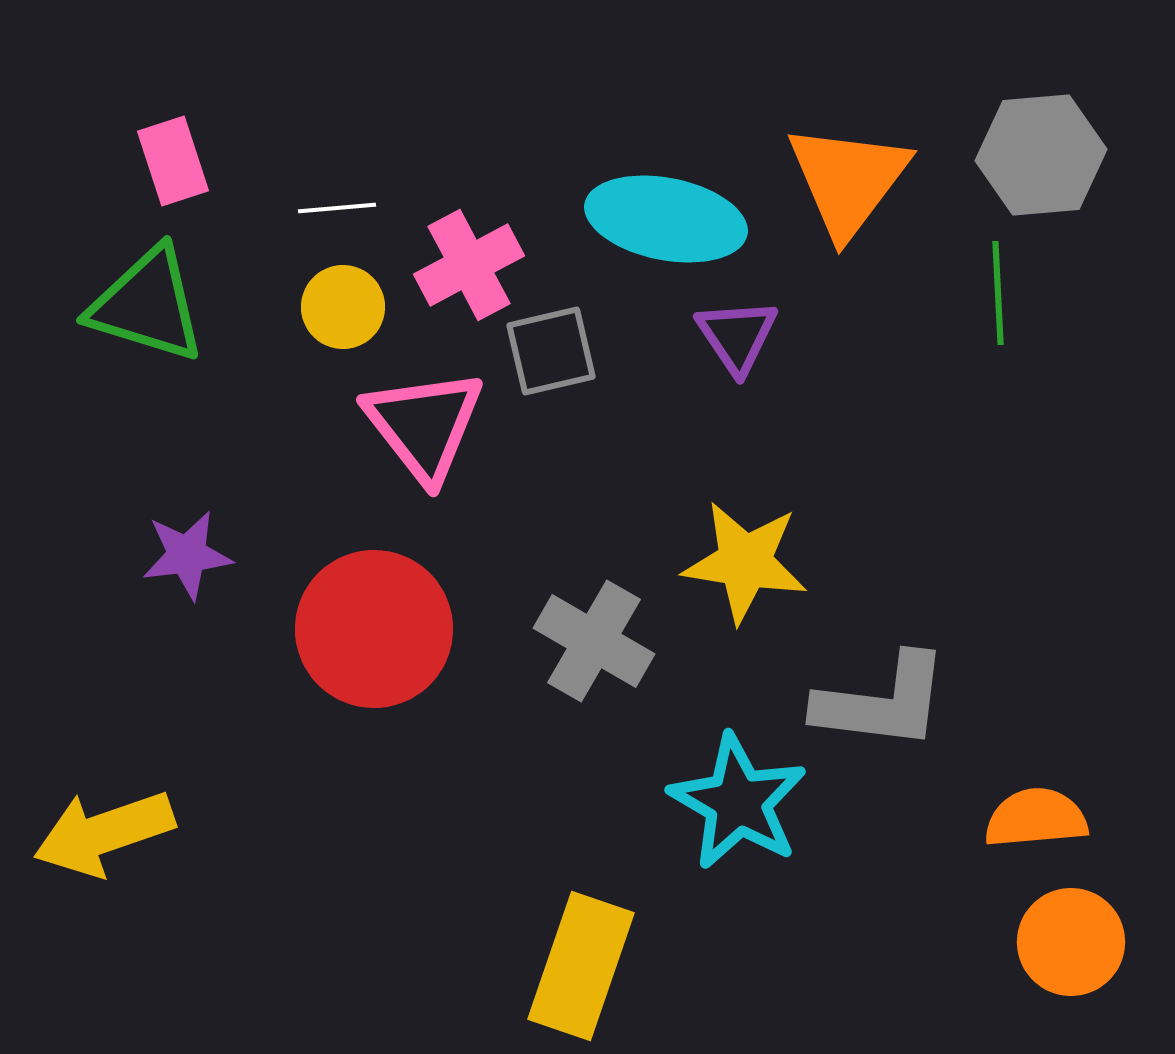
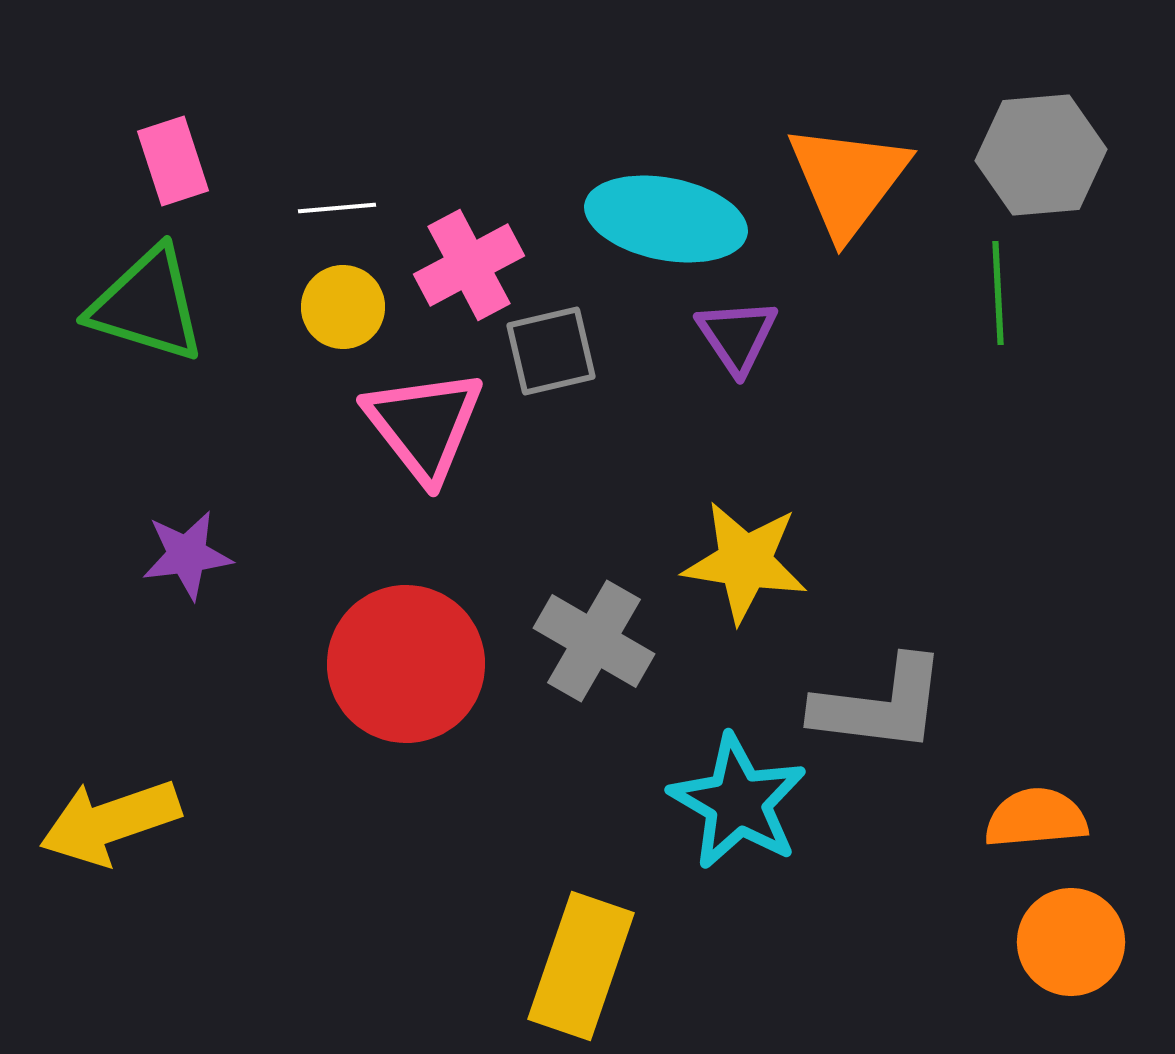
red circle: moved 32 px right, 35 px down
gray L-shape: moved 2 px left, 3 px down
yellow arrow: moved 6 px right, 11 px up
